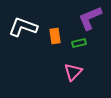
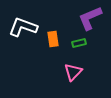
orange rectangle: moved 2 px left, 3 px down
